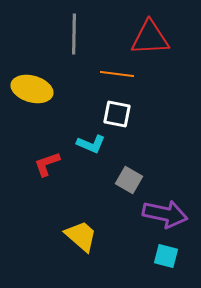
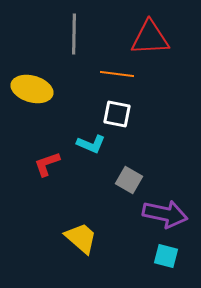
yellow trapezoid: moved 2 px down
